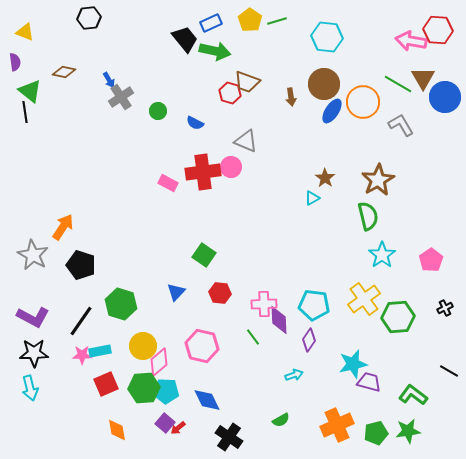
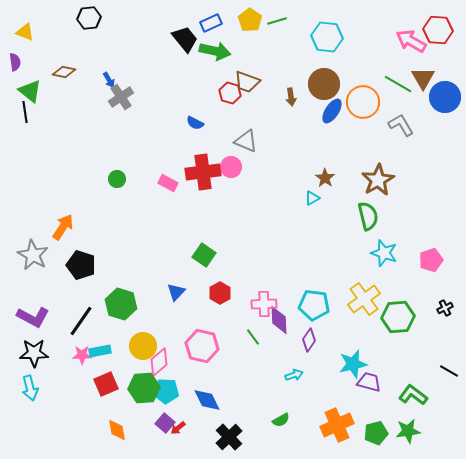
pink arrow at (411, 41): rotated 20 degrees clockwise
green circle at (158, 111): moved 41 px left, 68 px down
cyan star at (382, 255): moved 2 px right, 2 px up; rotated 20 degrees counterclockwise
pink pentagon at (431, 260): rotated 15 degrees clockwise
red hexagon at (220, 293): rotated 25 degrees clockwise
black cross at (229, 437): rotated 12 degrees clockwise
